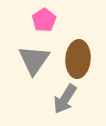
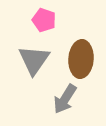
pink pentagon: rotated 20 degrees counterclockwise
brown ellipse: moved 3 px right
